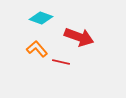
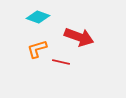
cyan diamond: moved 3 px left, 1 px up
orange L-shape: rotated 65 degrees counterclockwise
